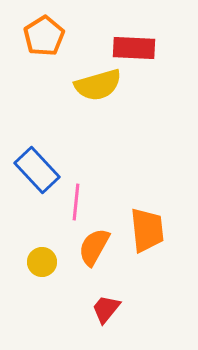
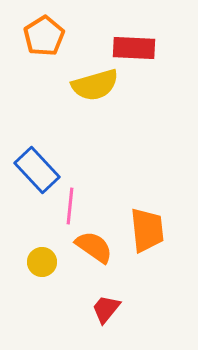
yellow semicircle: moved 3 px left
pink line: moved 6 px left, 4 px down
orange semicircle: rotated 96 degrees clockwise
